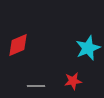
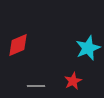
red star: rotated 18 degrees counterclockwise
